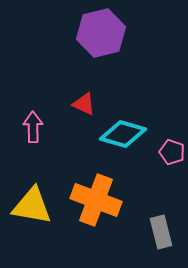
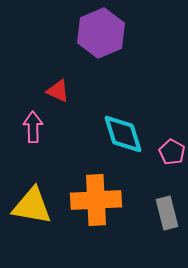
purple hexagon: rotated 9 degrees counterclockwise
red triangle: moved 26 px left, 13 px up
cyan diamond: rotated 57 degrees clockwise
pink pentagon: rotated 10 degrees clockwise
orange cross: rotated 24 degrees counterclockwise
gray rectangle: moved 6 px right, 19 px up
